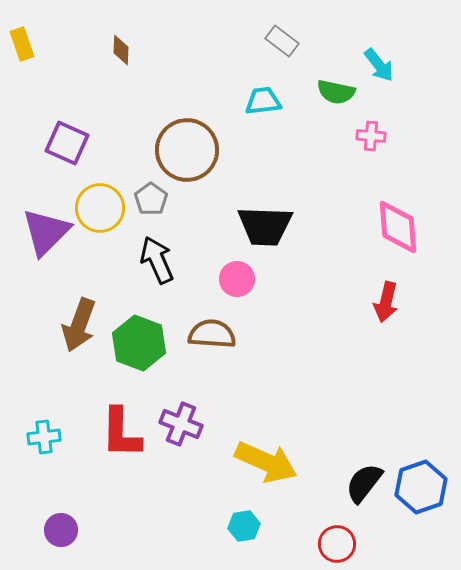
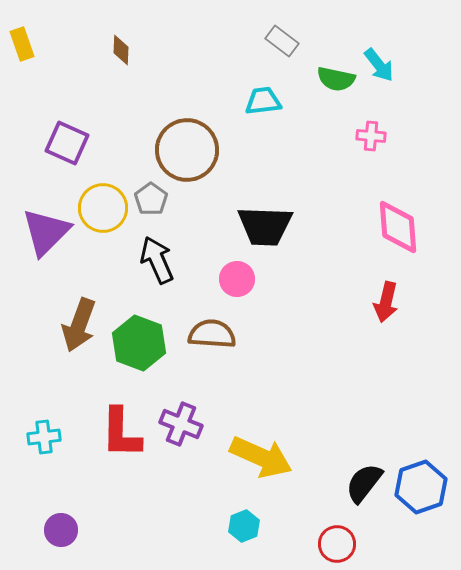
green semicircle: moved 13 px up
yellow circle: moved 3 px right
yellow arrow: moved 5 px left, 5 px up
cyan hexagon: rotated 12 degrees counterclockwise
